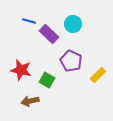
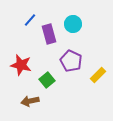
blue line: moved 1 px right, 1 px up; rotated 64 degrees counterclockwise
purple rectangle: rotated 30 degrees clockwise
red star: moved 5 px up
green square: rotated 21 degrees clockwise
